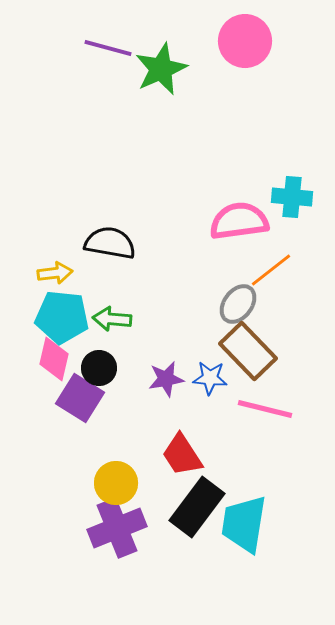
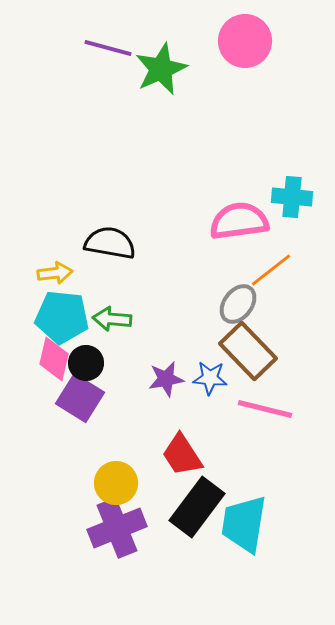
black circle: moved 13 px left, 5 px up
